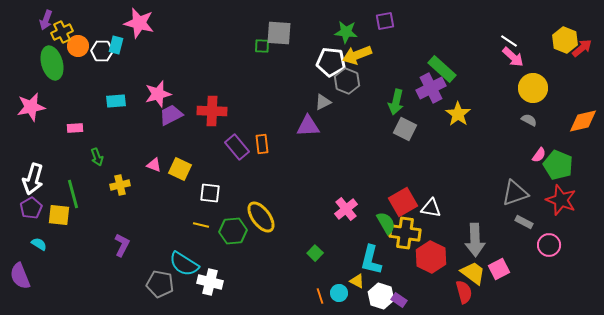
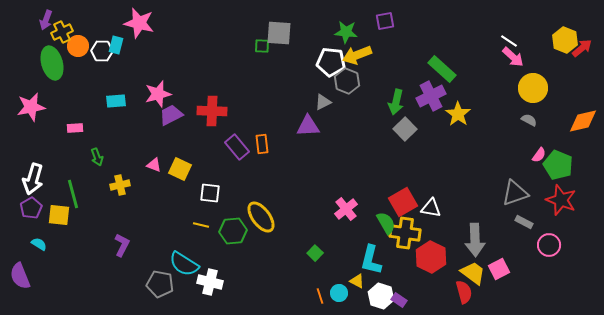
purple cross at (431, 88): moved 8 px down
gray square at (405, 129): rotated 20 degrees clockwise
